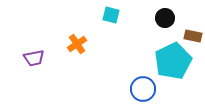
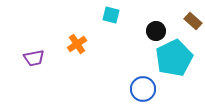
black circle: moved 9 px left, 13 px down
brown rectangle: moved 15 px up; rotated 30 degrees clockwise
cyan pentagon: moved 1 px right, 3 px up
